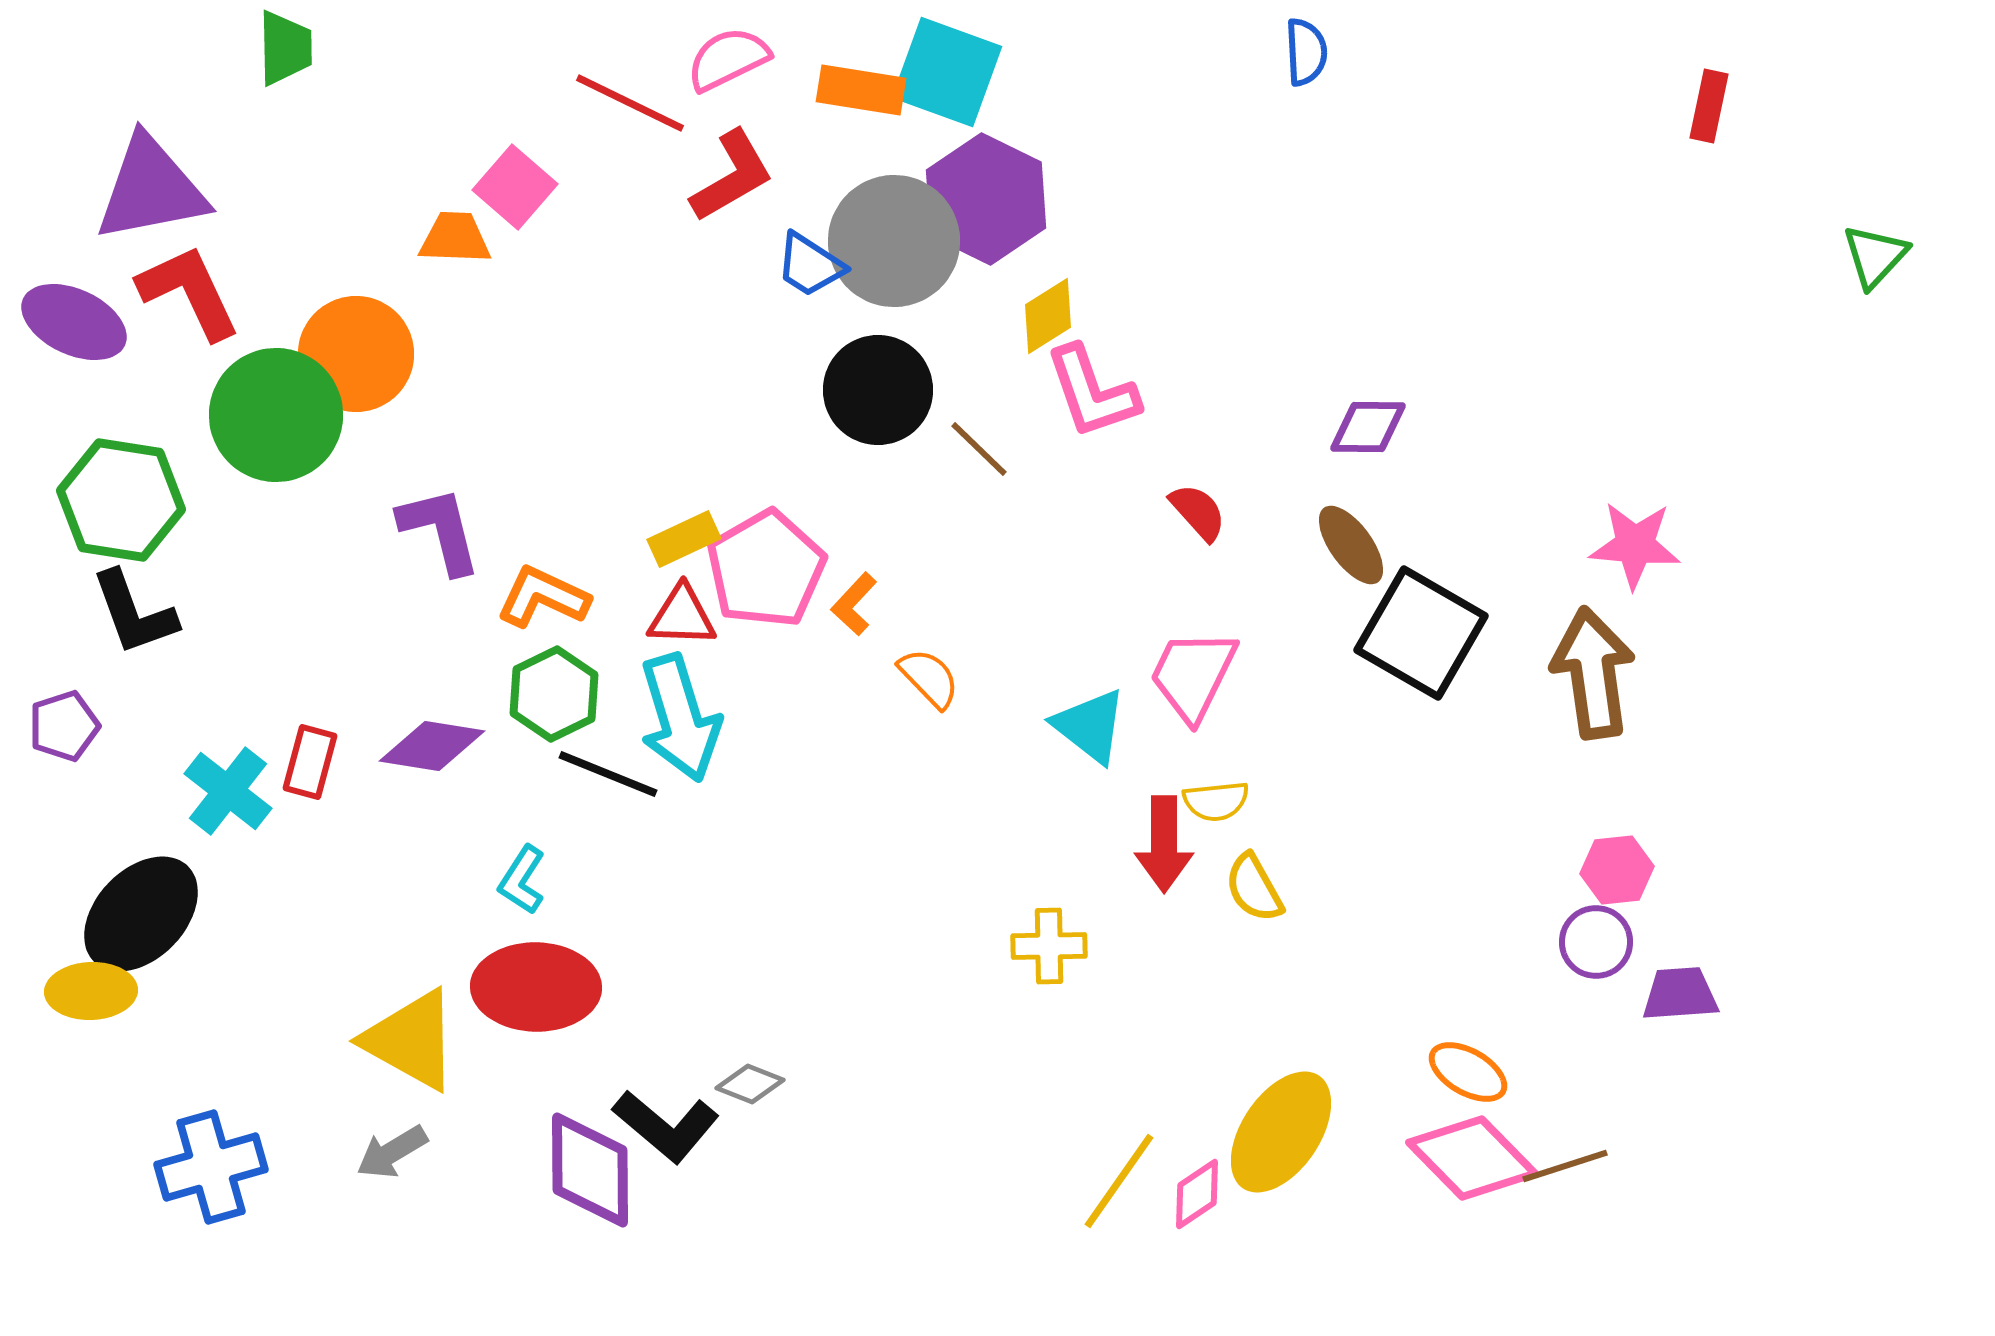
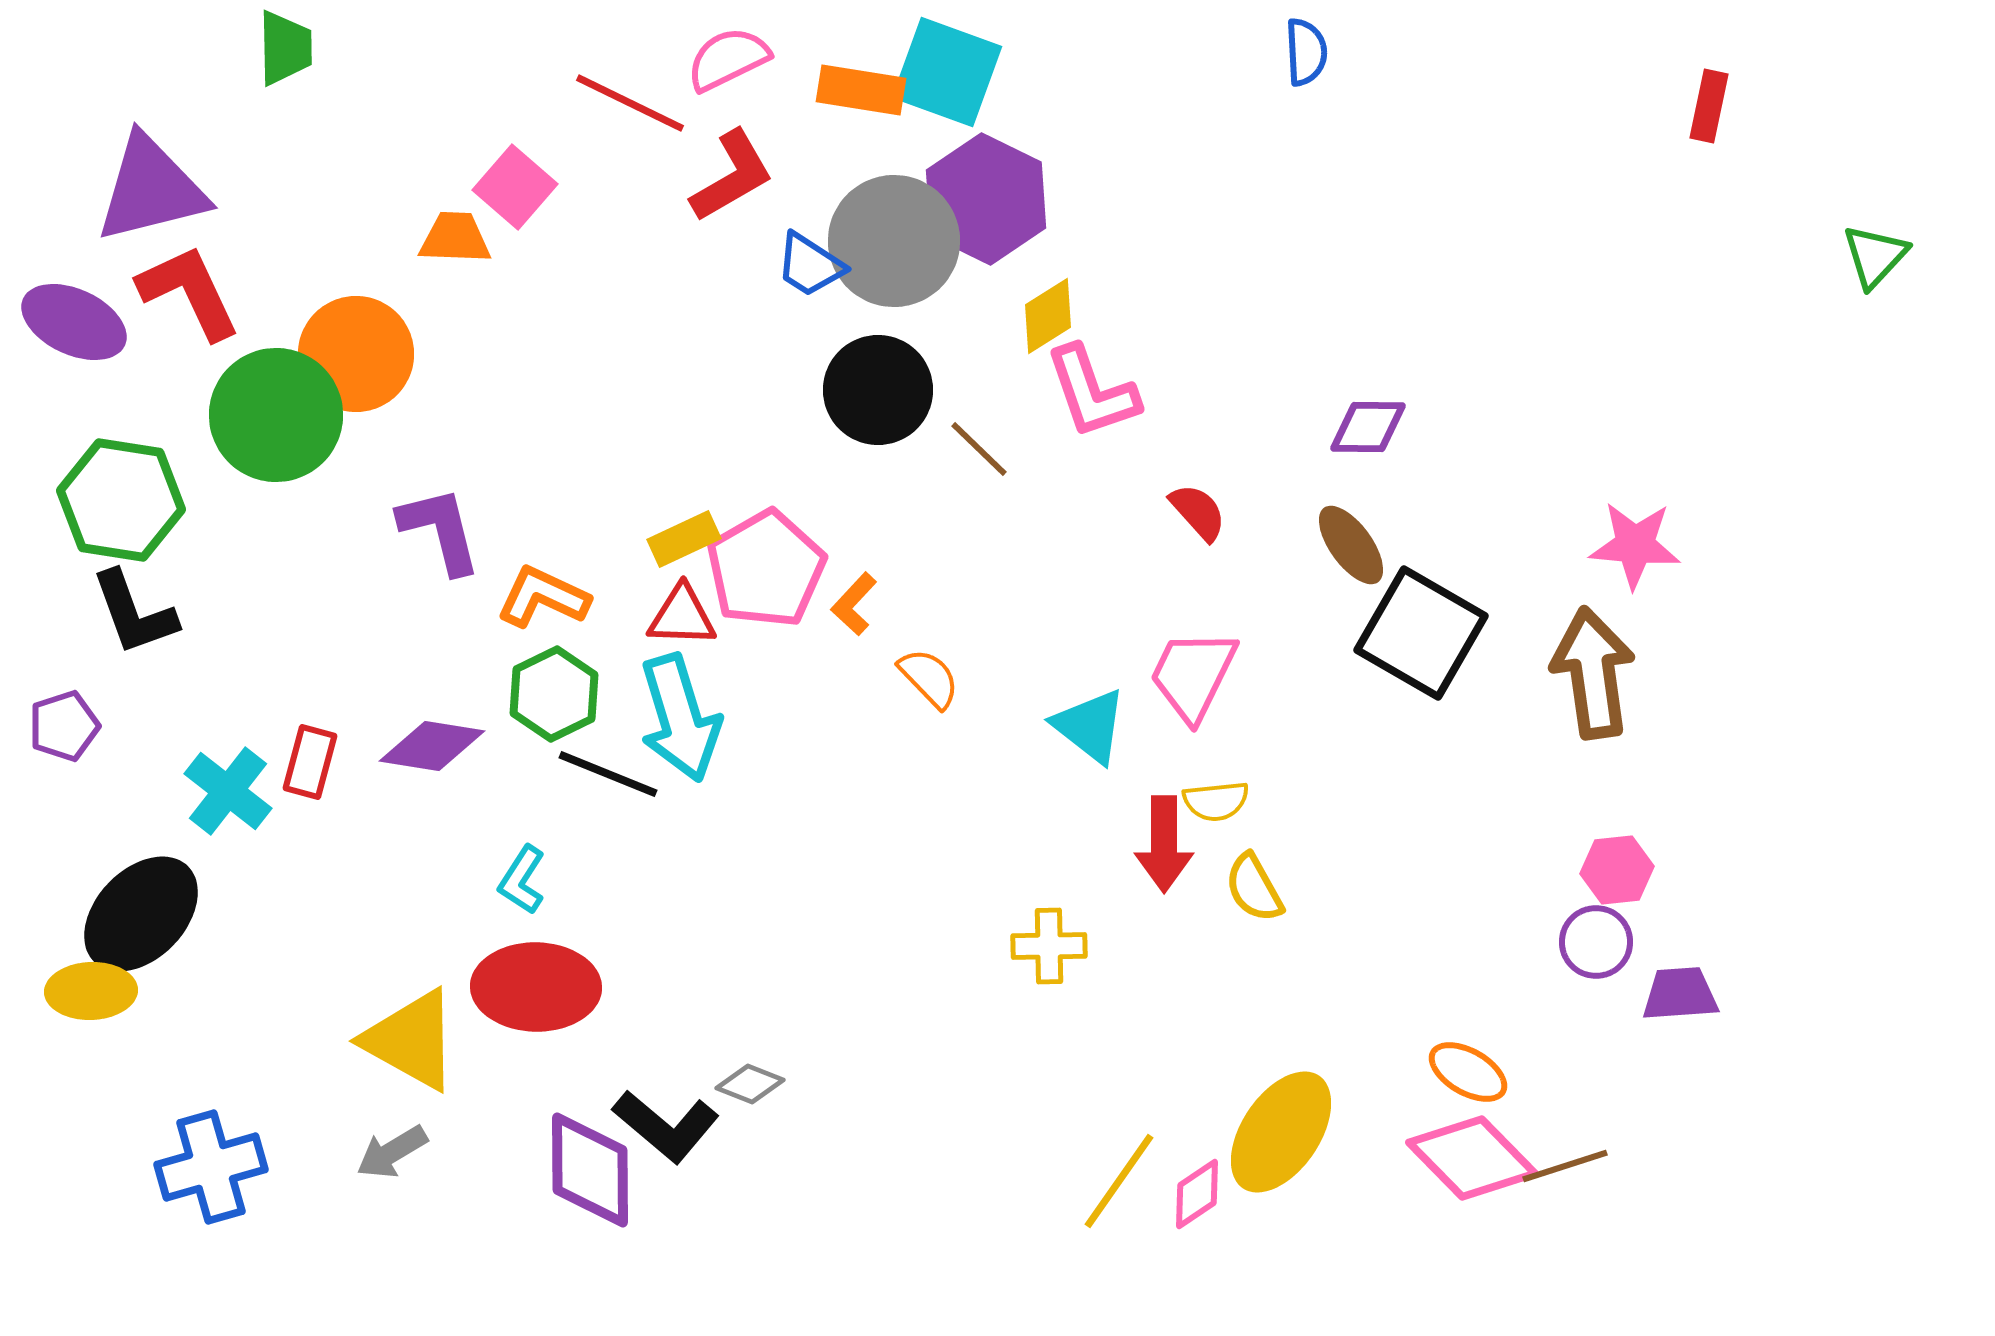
purple triangle at (151, 189): rotated 3 degrees counterclockwise
